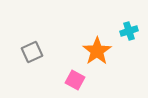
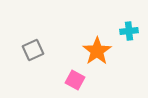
cyan cross: rotated 12 degrees clockwise
gray square: moved 1 px right, 2 px up
